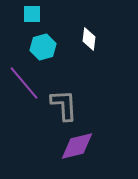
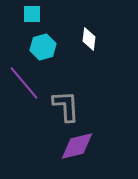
gray L-shape: moved 2 px right, 1 px down
